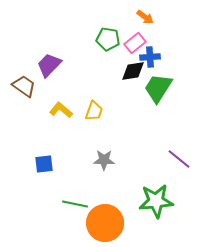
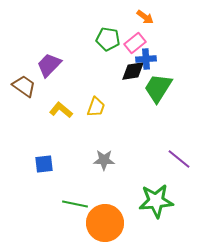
blue cross: moved 4 px left, 2 px down
yellow trapezoid: moved 2 px right, 4 px up
